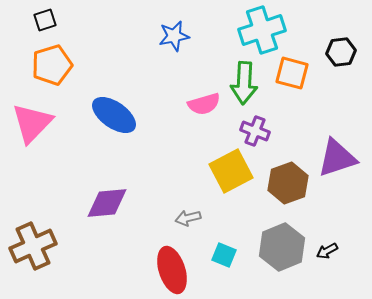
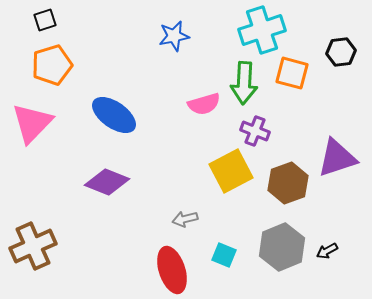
purple diamond: moved 21 px up; rotated 27 degrees clockwise
gray arrow: moved 3 px left, 1 px down
